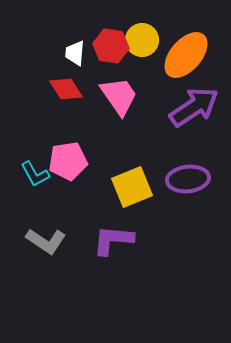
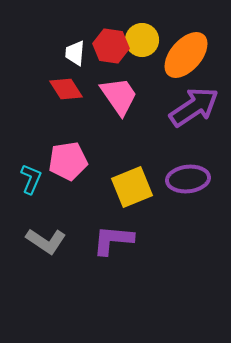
cyan L-shape: moved 4 px left, 5 px down; rotated 128 degrees counterclockwise
